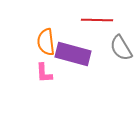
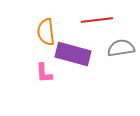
red line: rotated 8 degrees counterclockwise
orange semicircle: moved 10 px up
gray semicircle: rotated 112 degrees clockwise
